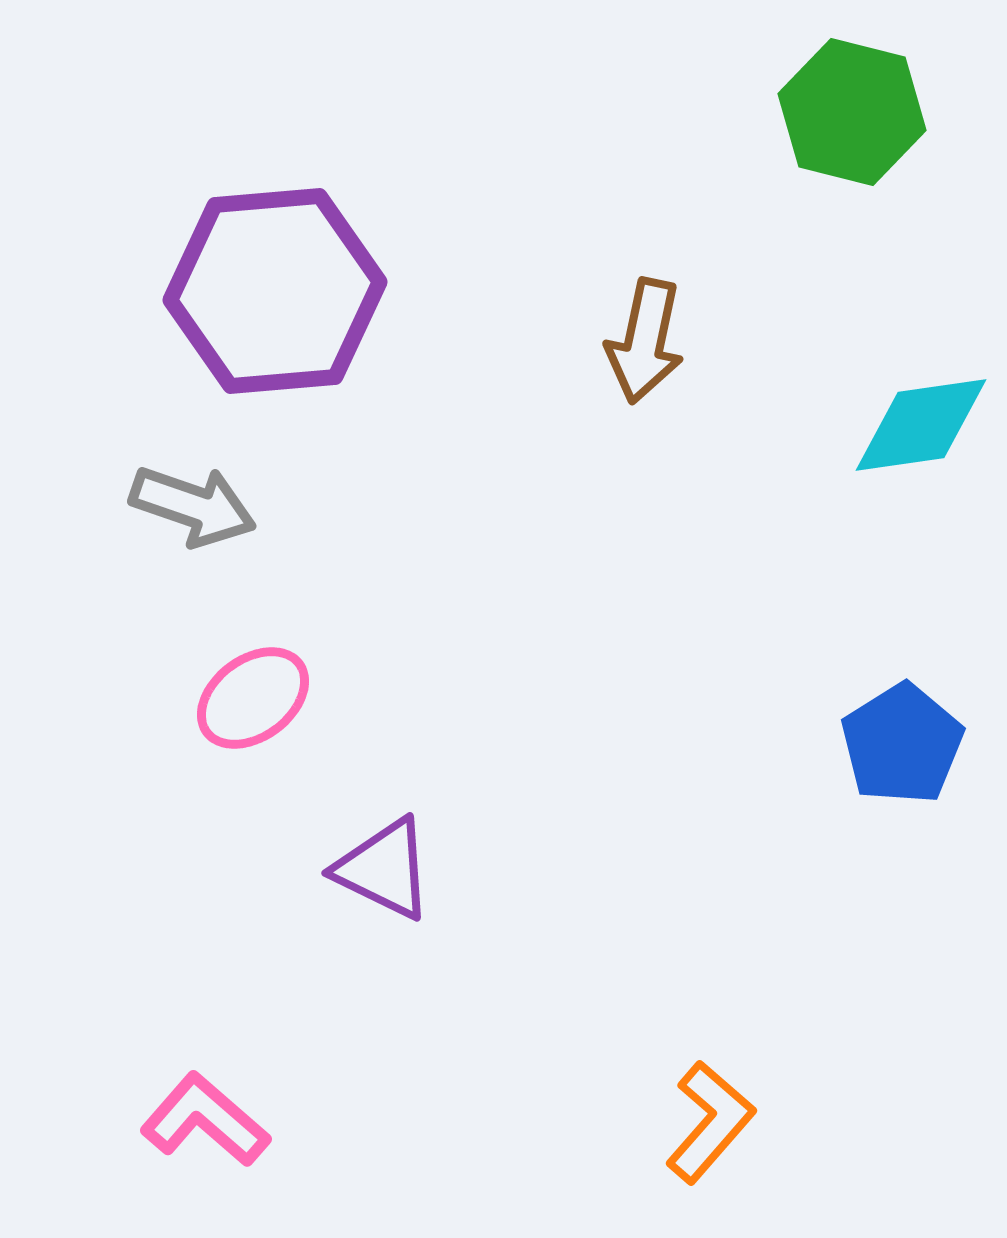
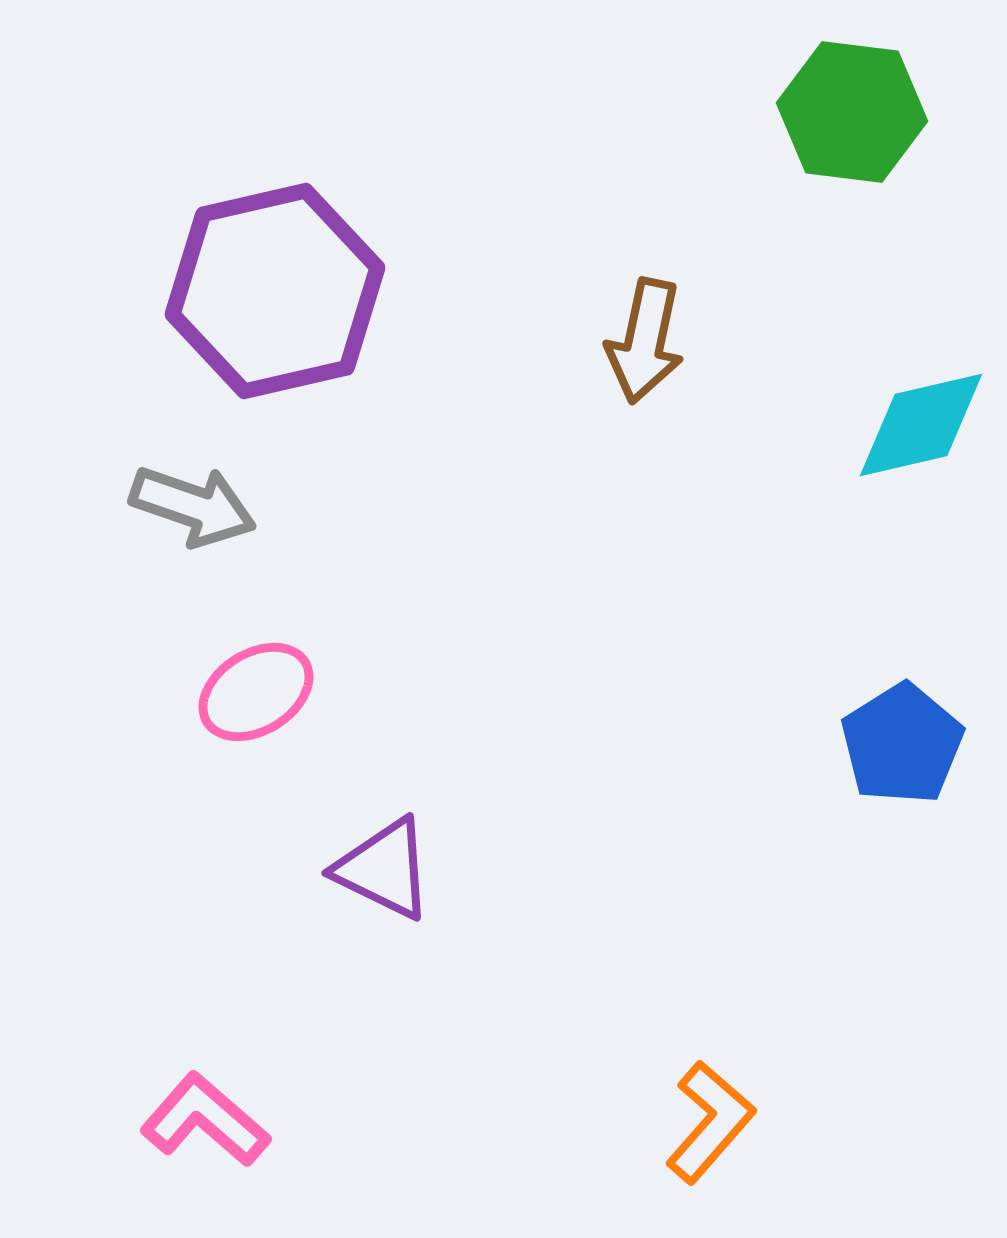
green hexagon: rotated 7 degrees counterclockwise
purple hexagon: rotated 8 degrees counterclockwise
cyan diamond: rotated 5 degrees counterclockwise
pink ellipse: moved 3 px right, 6 px up; rotated 5 degrees clockwise
